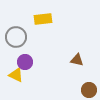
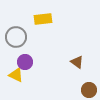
brown triangle: moved 2 px down; rotated 24 degrees clockwise
